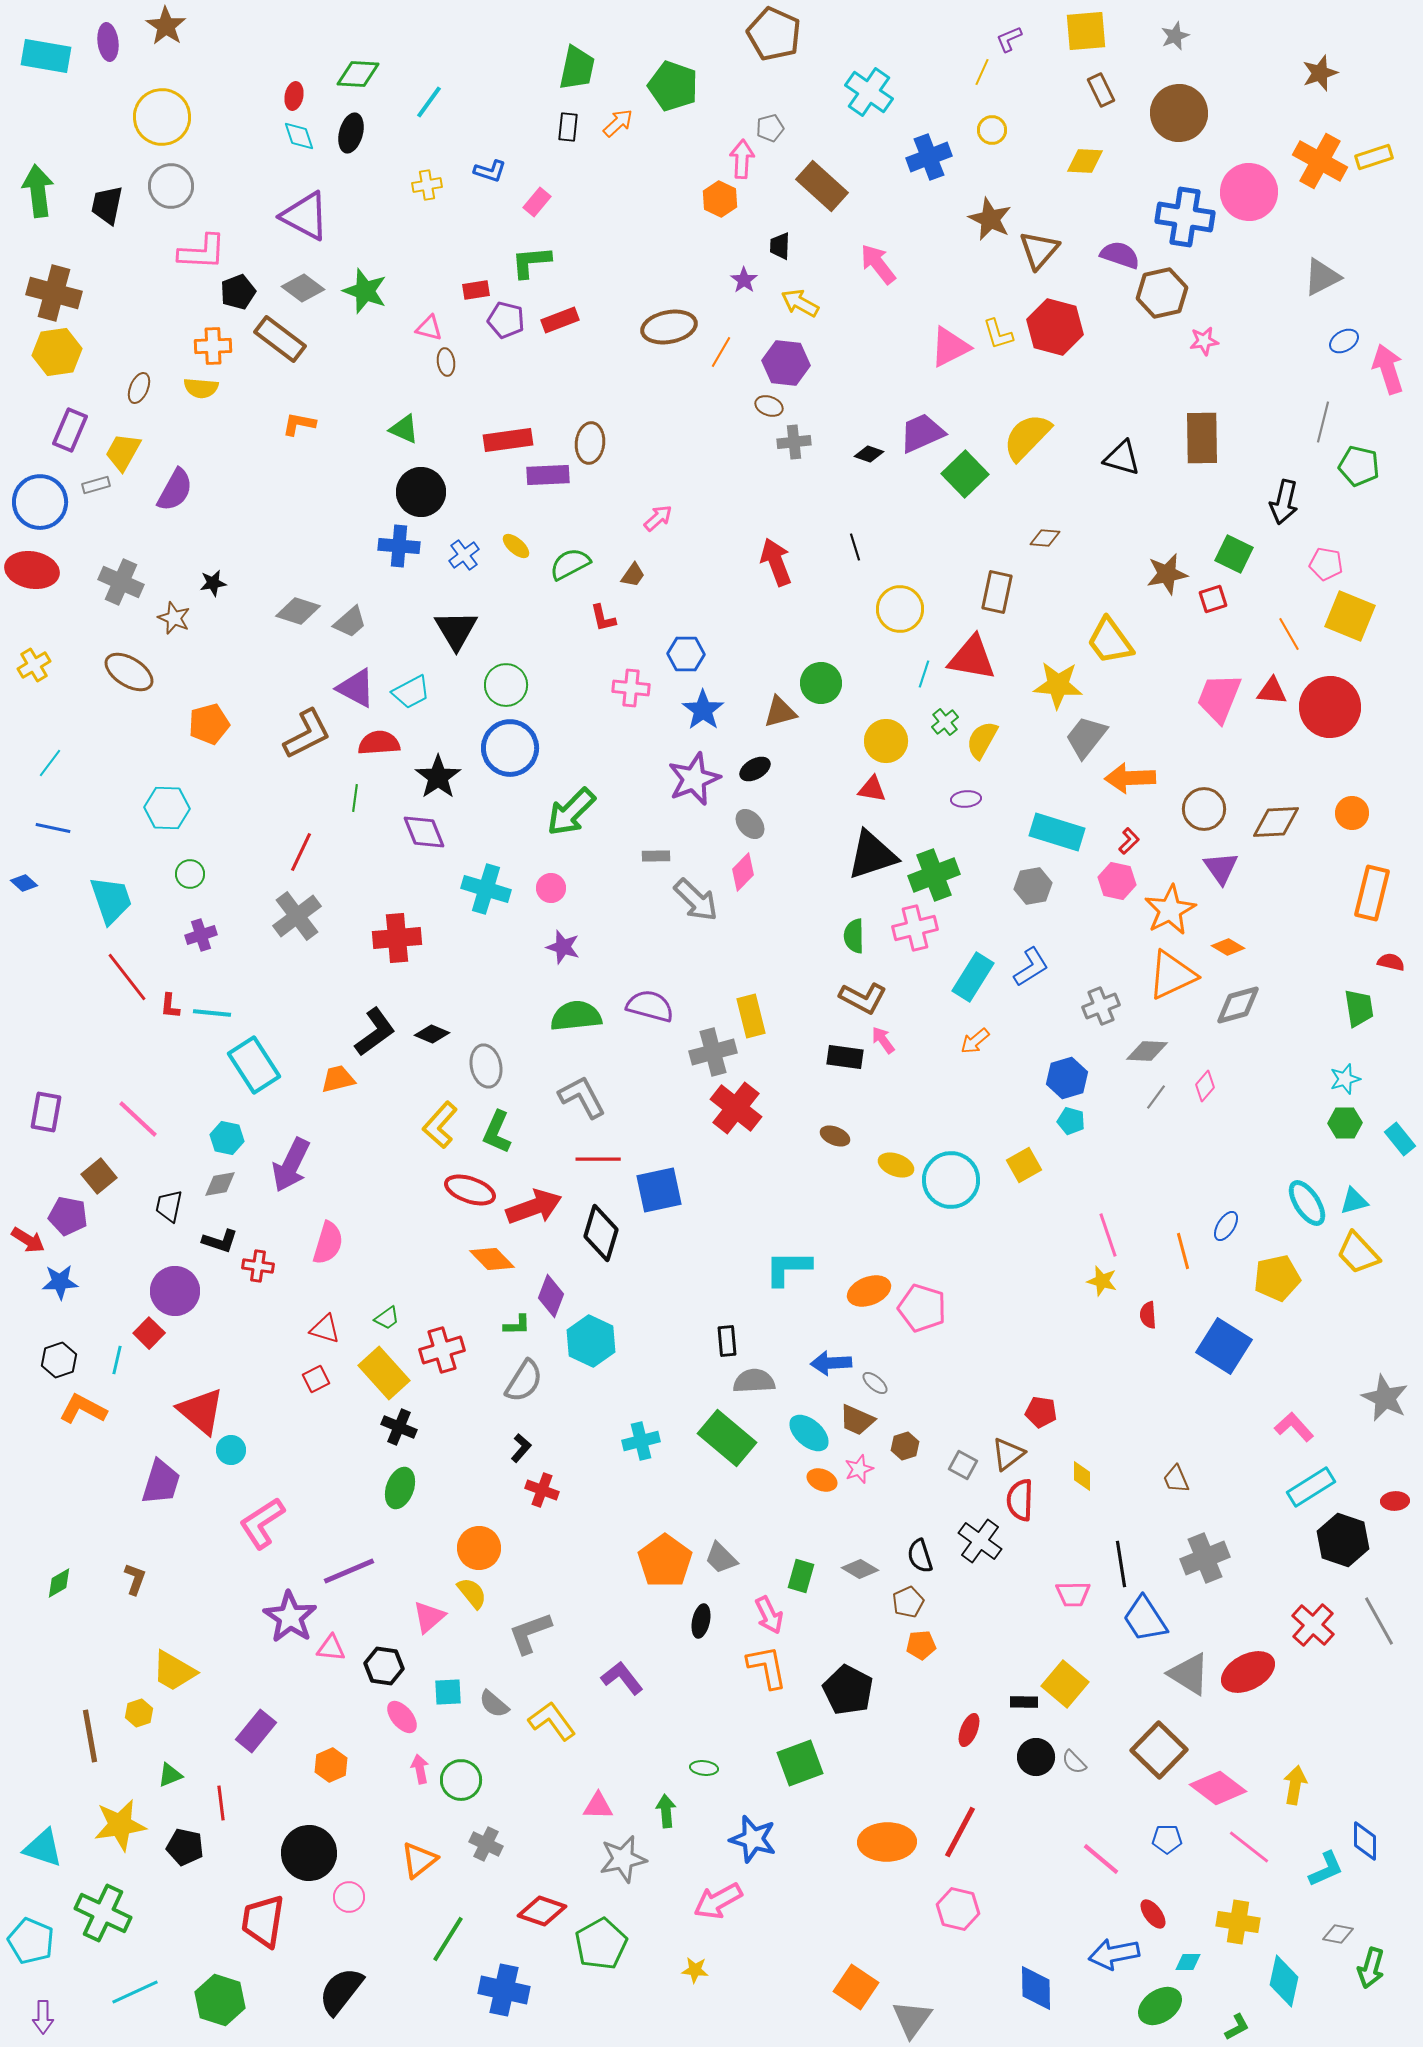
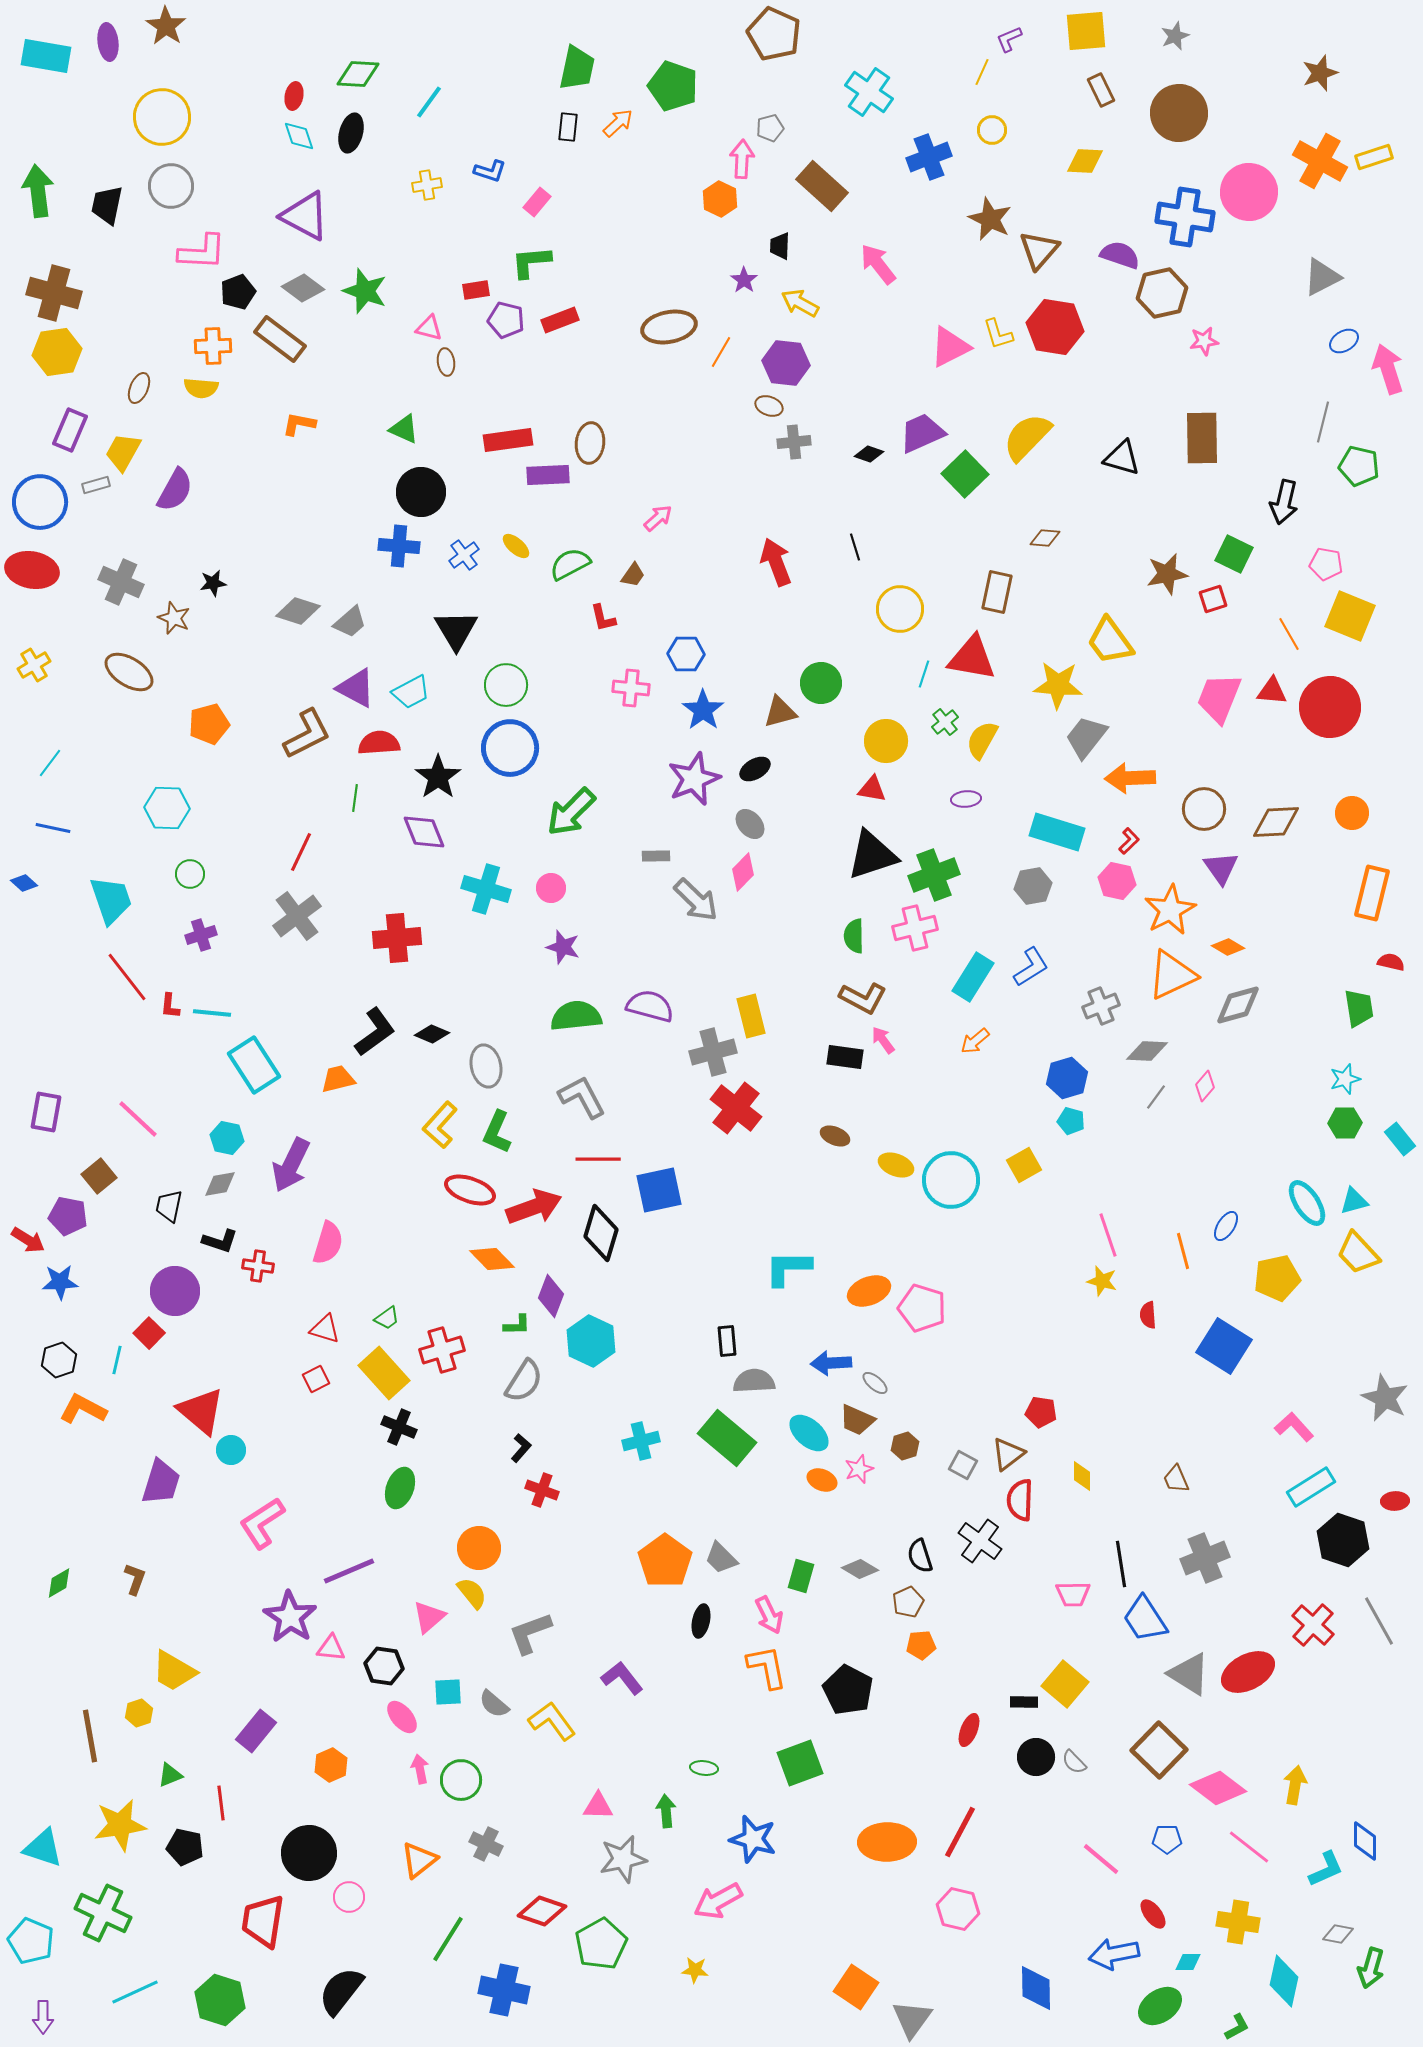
red hexagon at (1055, 327): rotated 6 degrees counterclockwise
